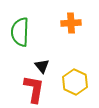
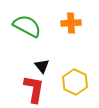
green semicircle: moved 7 px right, 6 px up; rotated 116 degrees clockwise
